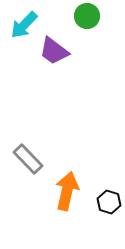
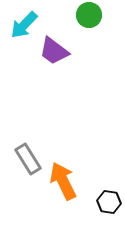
green circle: moved 2 px right, 1 px up
gray rectangle: rotated 12 degrees clockwise
orange arrow: moved 4 px left, 10 px up; rotated 39 degrees counterclockwise
black hexagon: rotated 10 degrees counterclockwise
